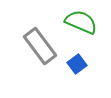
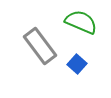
blue square: rotated 12 degrees counterclockwise
